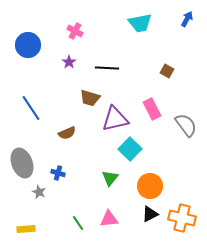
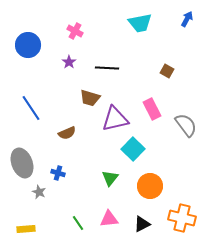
cyan square: moved 3 px right
black triangle: moved 8 px left, 10 px down
